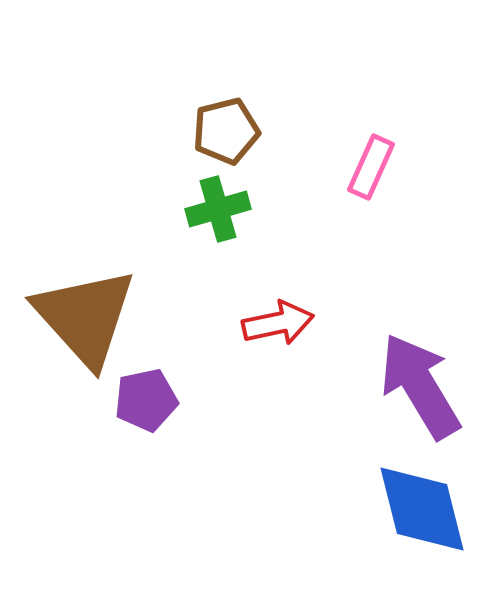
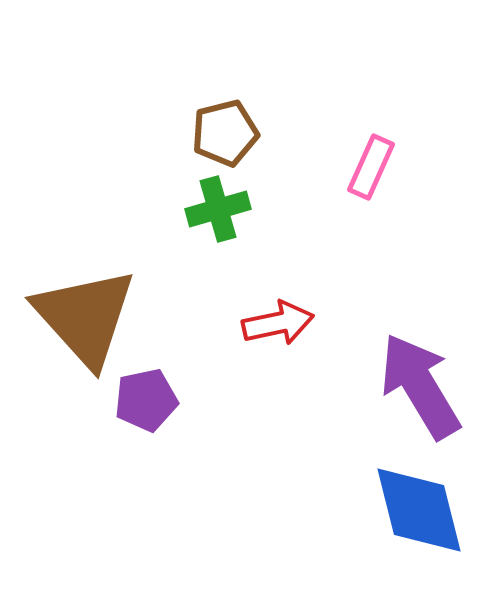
brown pentagon: moved 1 px left, 2 px down
blue diamond: moved 3 px left, 1 px down
